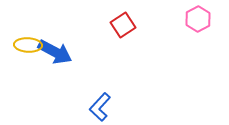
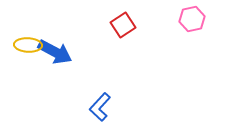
pink hexagon: moved 6 px left; rotated 15 degrees clockwise
